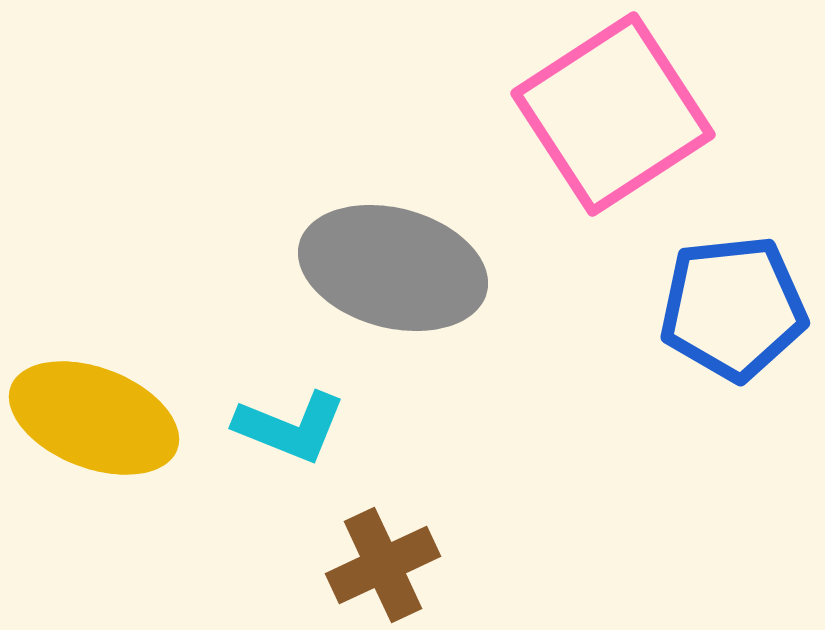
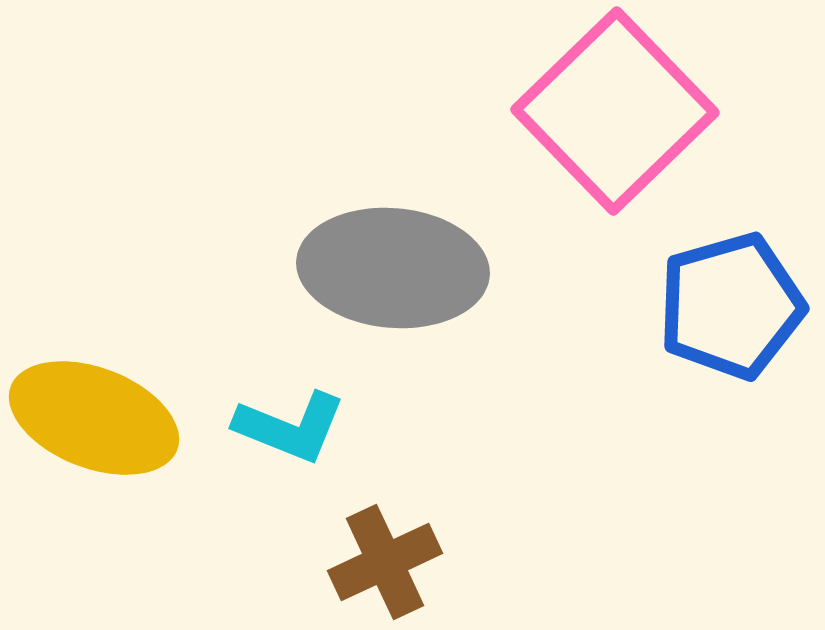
pink square: moved 2 px right, 3 px up; rotated 11 degrees counterclockwise
gray ellipse: rotated 10 degrees counterclockwise
blue pentagon: moved 2 px left, 2 px up; rotated 10 degrees counterclockwise
brown cross: moved 2 px right, 3 px up
